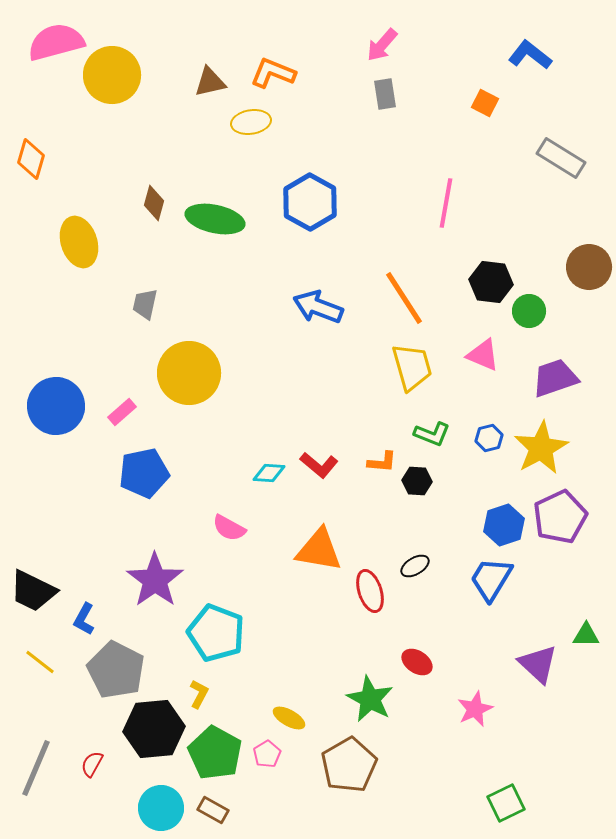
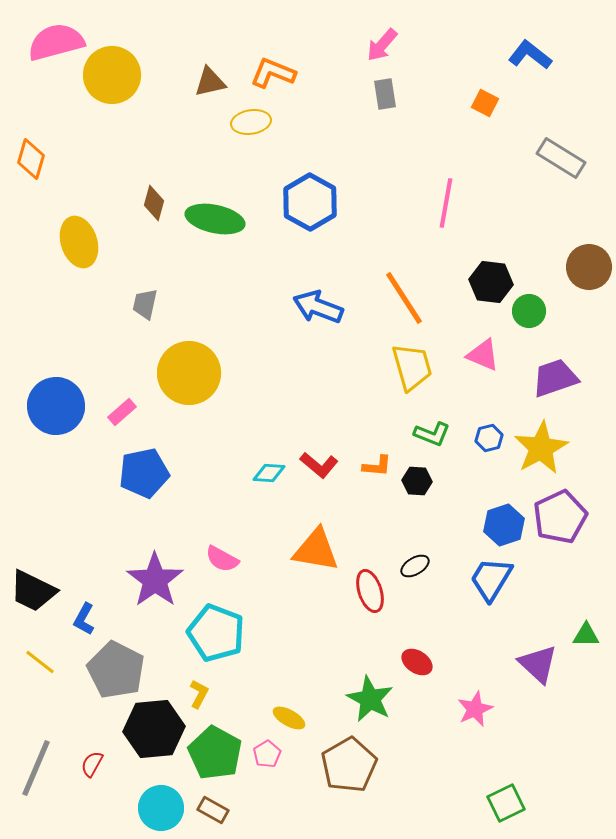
orange L-shape at (382, 462): moved 5 px left, 4 px down
pink semicircle at (229, 528): moved 7 px left, 31 px down
orange triangle at (319, 550): moved 3 px left
